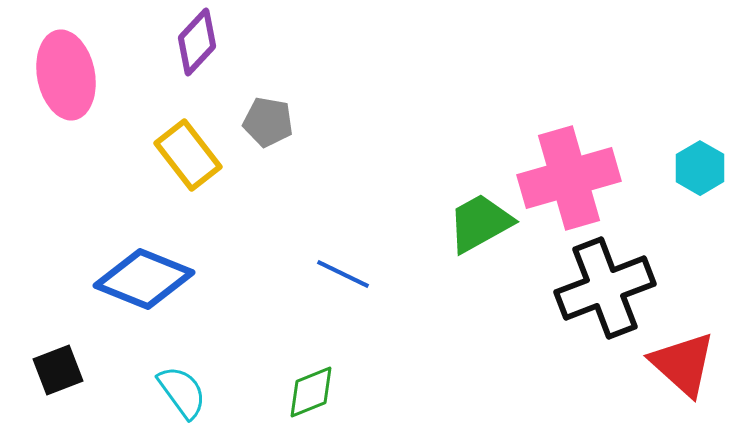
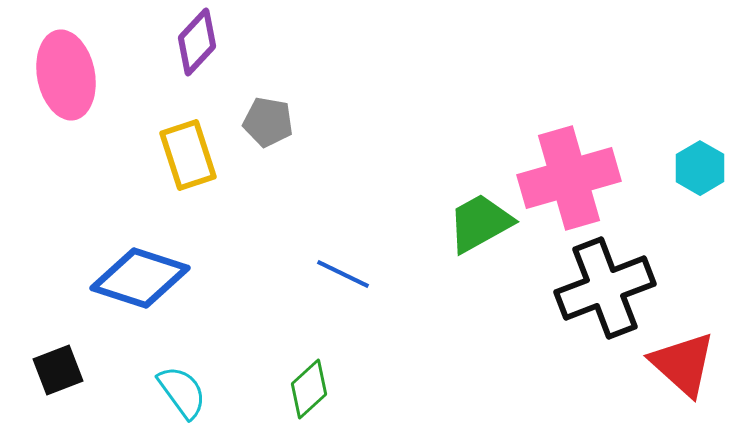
yellow rectangle: rotated 20 degrees clockwise
blue diamond: moved 4 px left, 1 px up; rotated 4 degrees counterclockwise
green diamond: moved 2 px left, 3 px up; rotated 20 degrees counterclockwise
